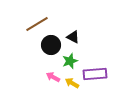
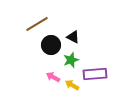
green star: moved 1 px right, 1 px up
yellow arrow: moved 2 px down
